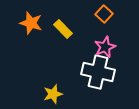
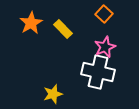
orange star: rotated 25 degrees clockwise
